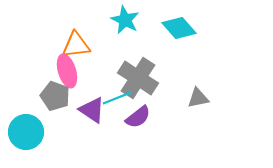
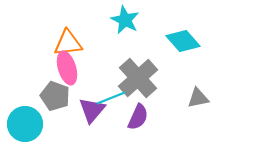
cyan diamond: moved 4 px right, 13 px down
orange triangle: moved 8 px left, 2 px up
pink ellipse: moved 3 px up
gray cross: rotated 15 degrees clockwise
cyan line: moved 6 px left
purple triangle: rotated 36 degrees clockwise
purple semicircle: rotated 28 degrees counterclockwise
cyan circle: moved 1 px left, 8 px up
